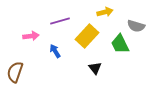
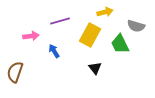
yellow rectangle: moved 3 px right, 1 px up; rotated 15 degrees counterclockwise
blue arrow: moved 1 px left
